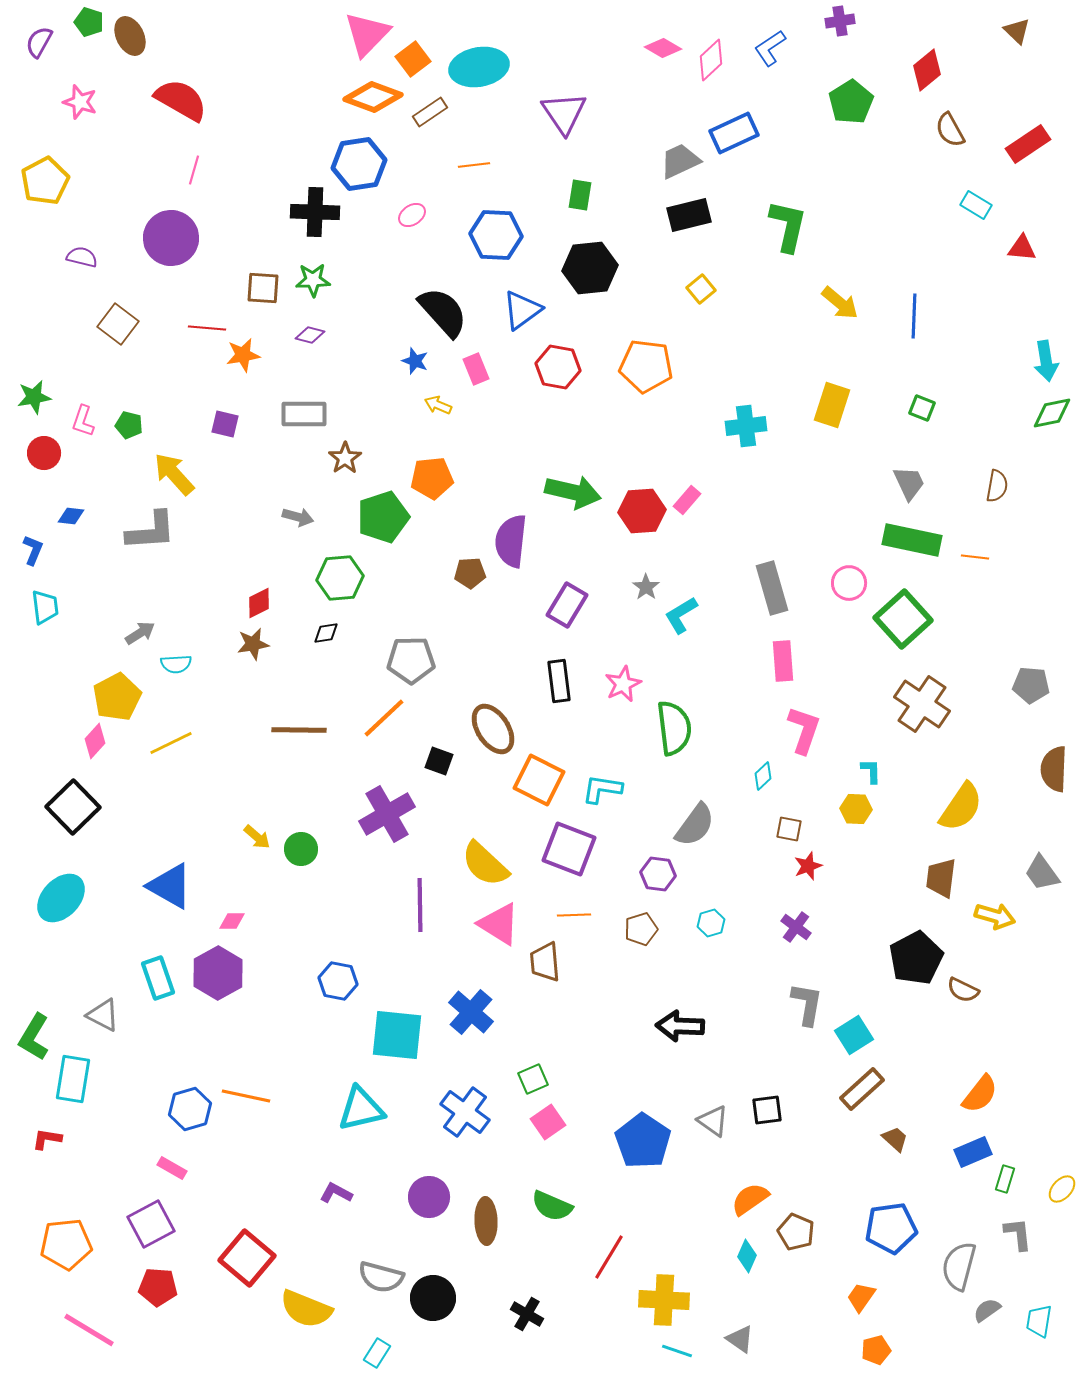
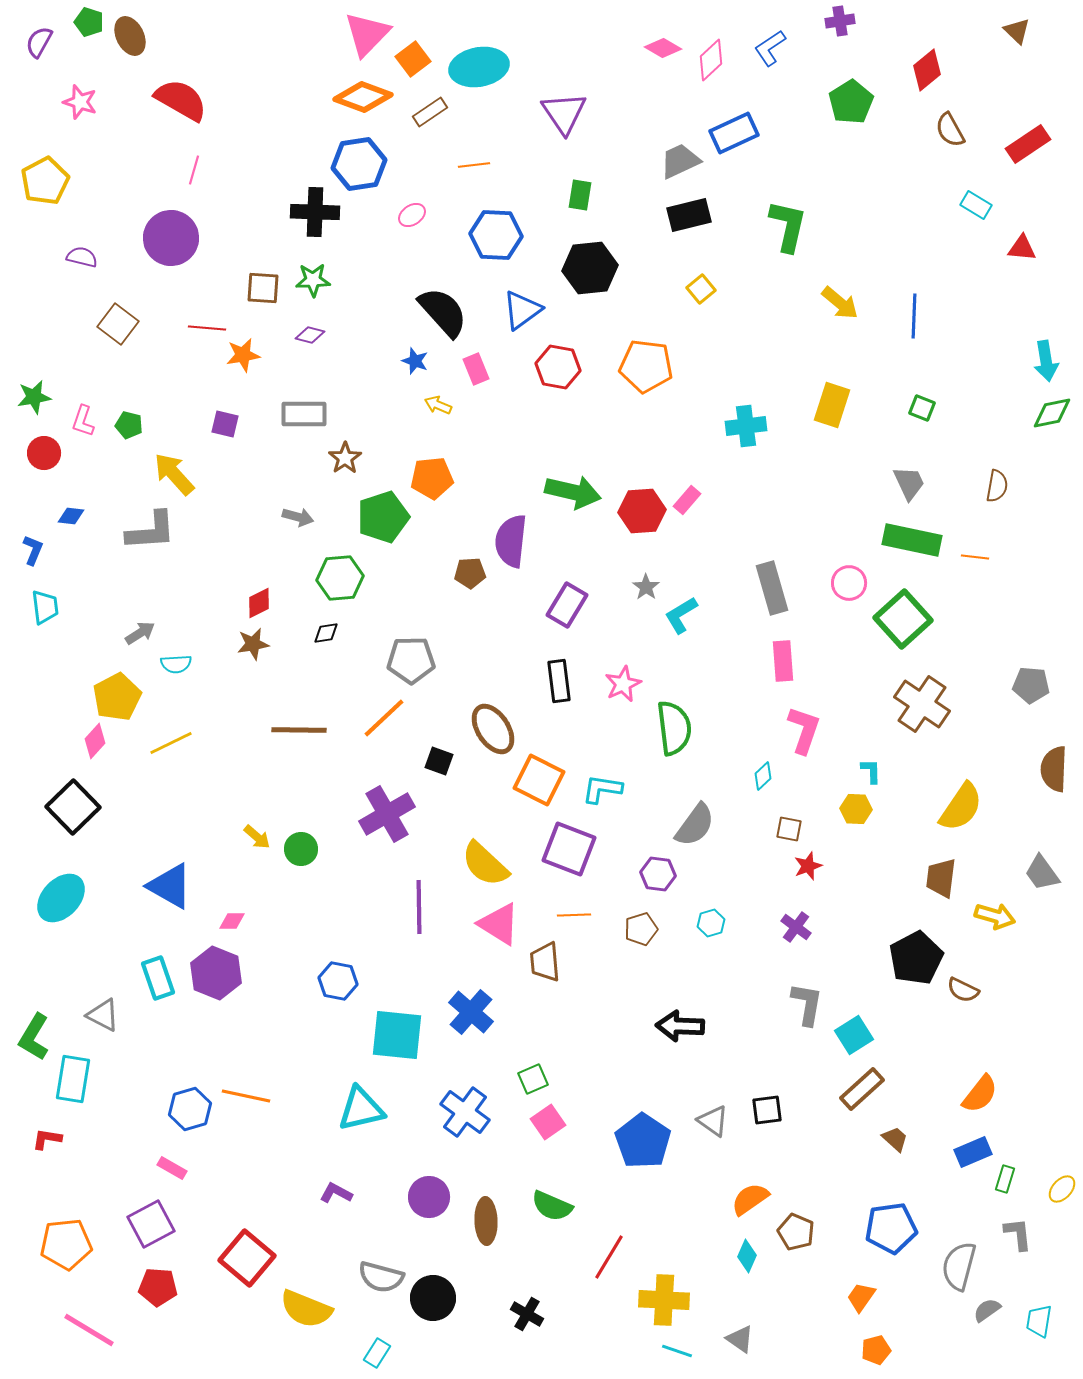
orange diamond at (373, 97): moved 10 px left
purple line at (420, 905): moved 1 px left, 2 px down
purple hexagon at (218, 973): moved 2 px left; rotated 9 degrees counterclockwise
